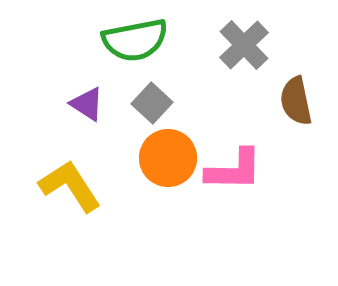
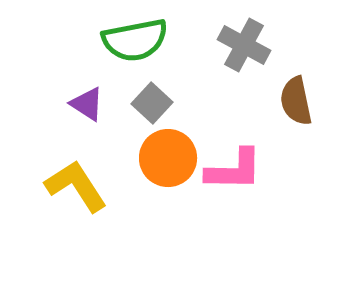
gray cross: rotated 18 degrees counterclockwise
yellow L-shape: moved 6 px right
